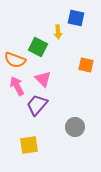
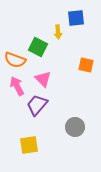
blue square: rotated 18 degrees counterclockwise
